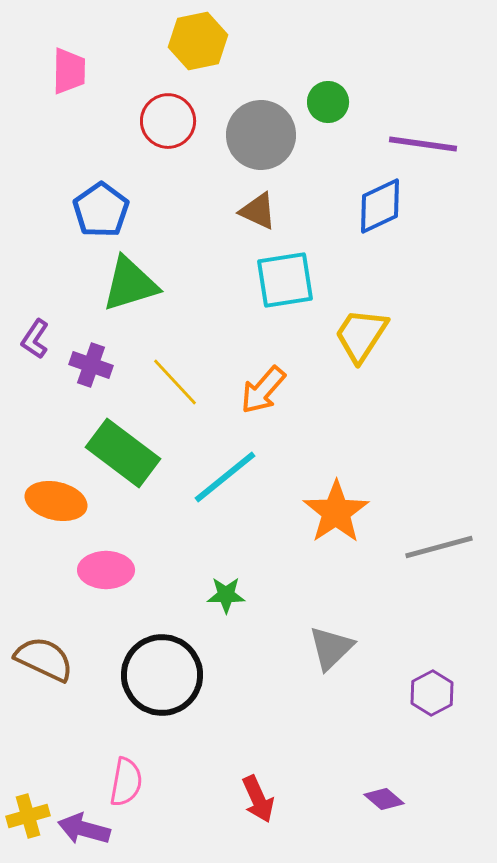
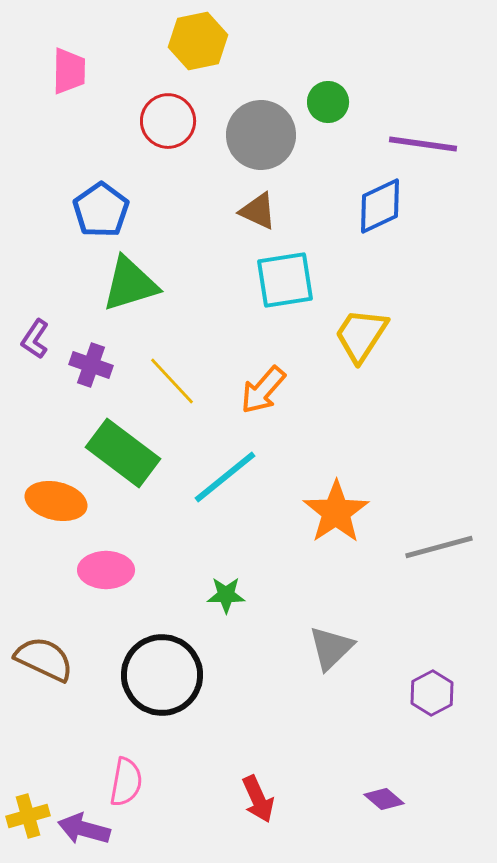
yellow line: moved 3 px left, 1 px up
